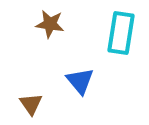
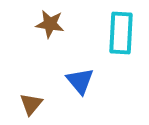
cyan rectangle: rotated 6 degrees counterclockwise
brown triangle: rotated 15 degrees clockwise
